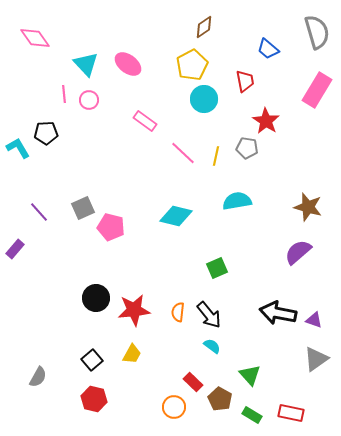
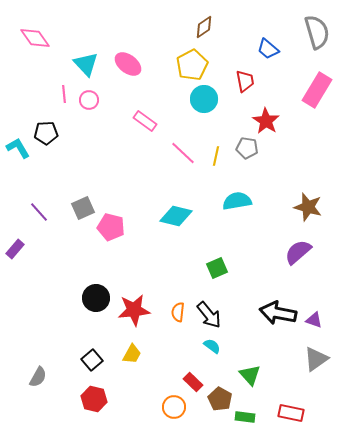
green rectangle at (252, 415): moved 7 px left, 2 px down; rotated 24 degrees counterclockwise
